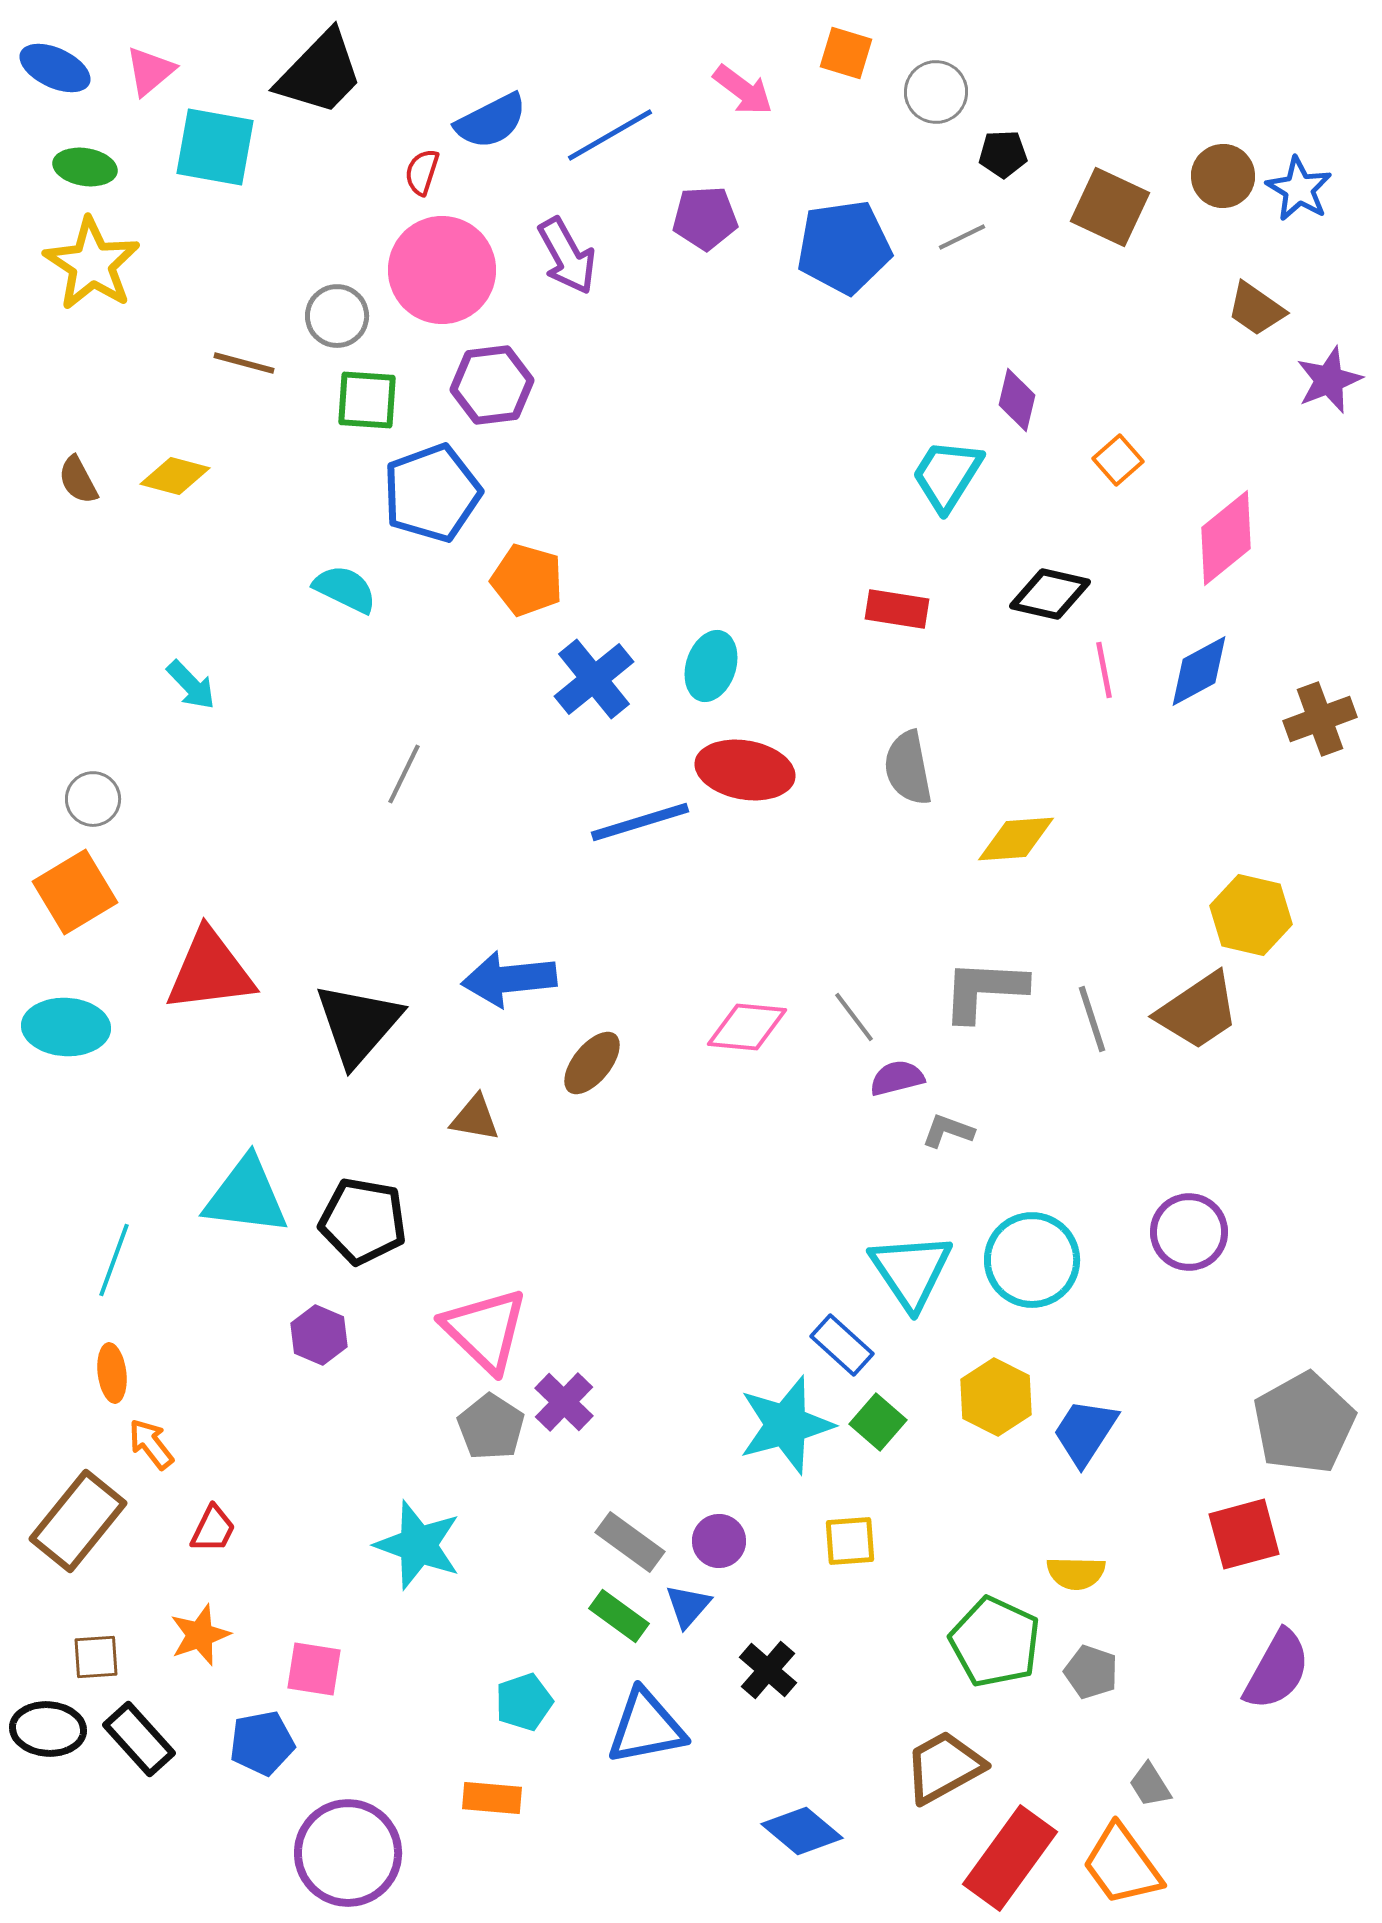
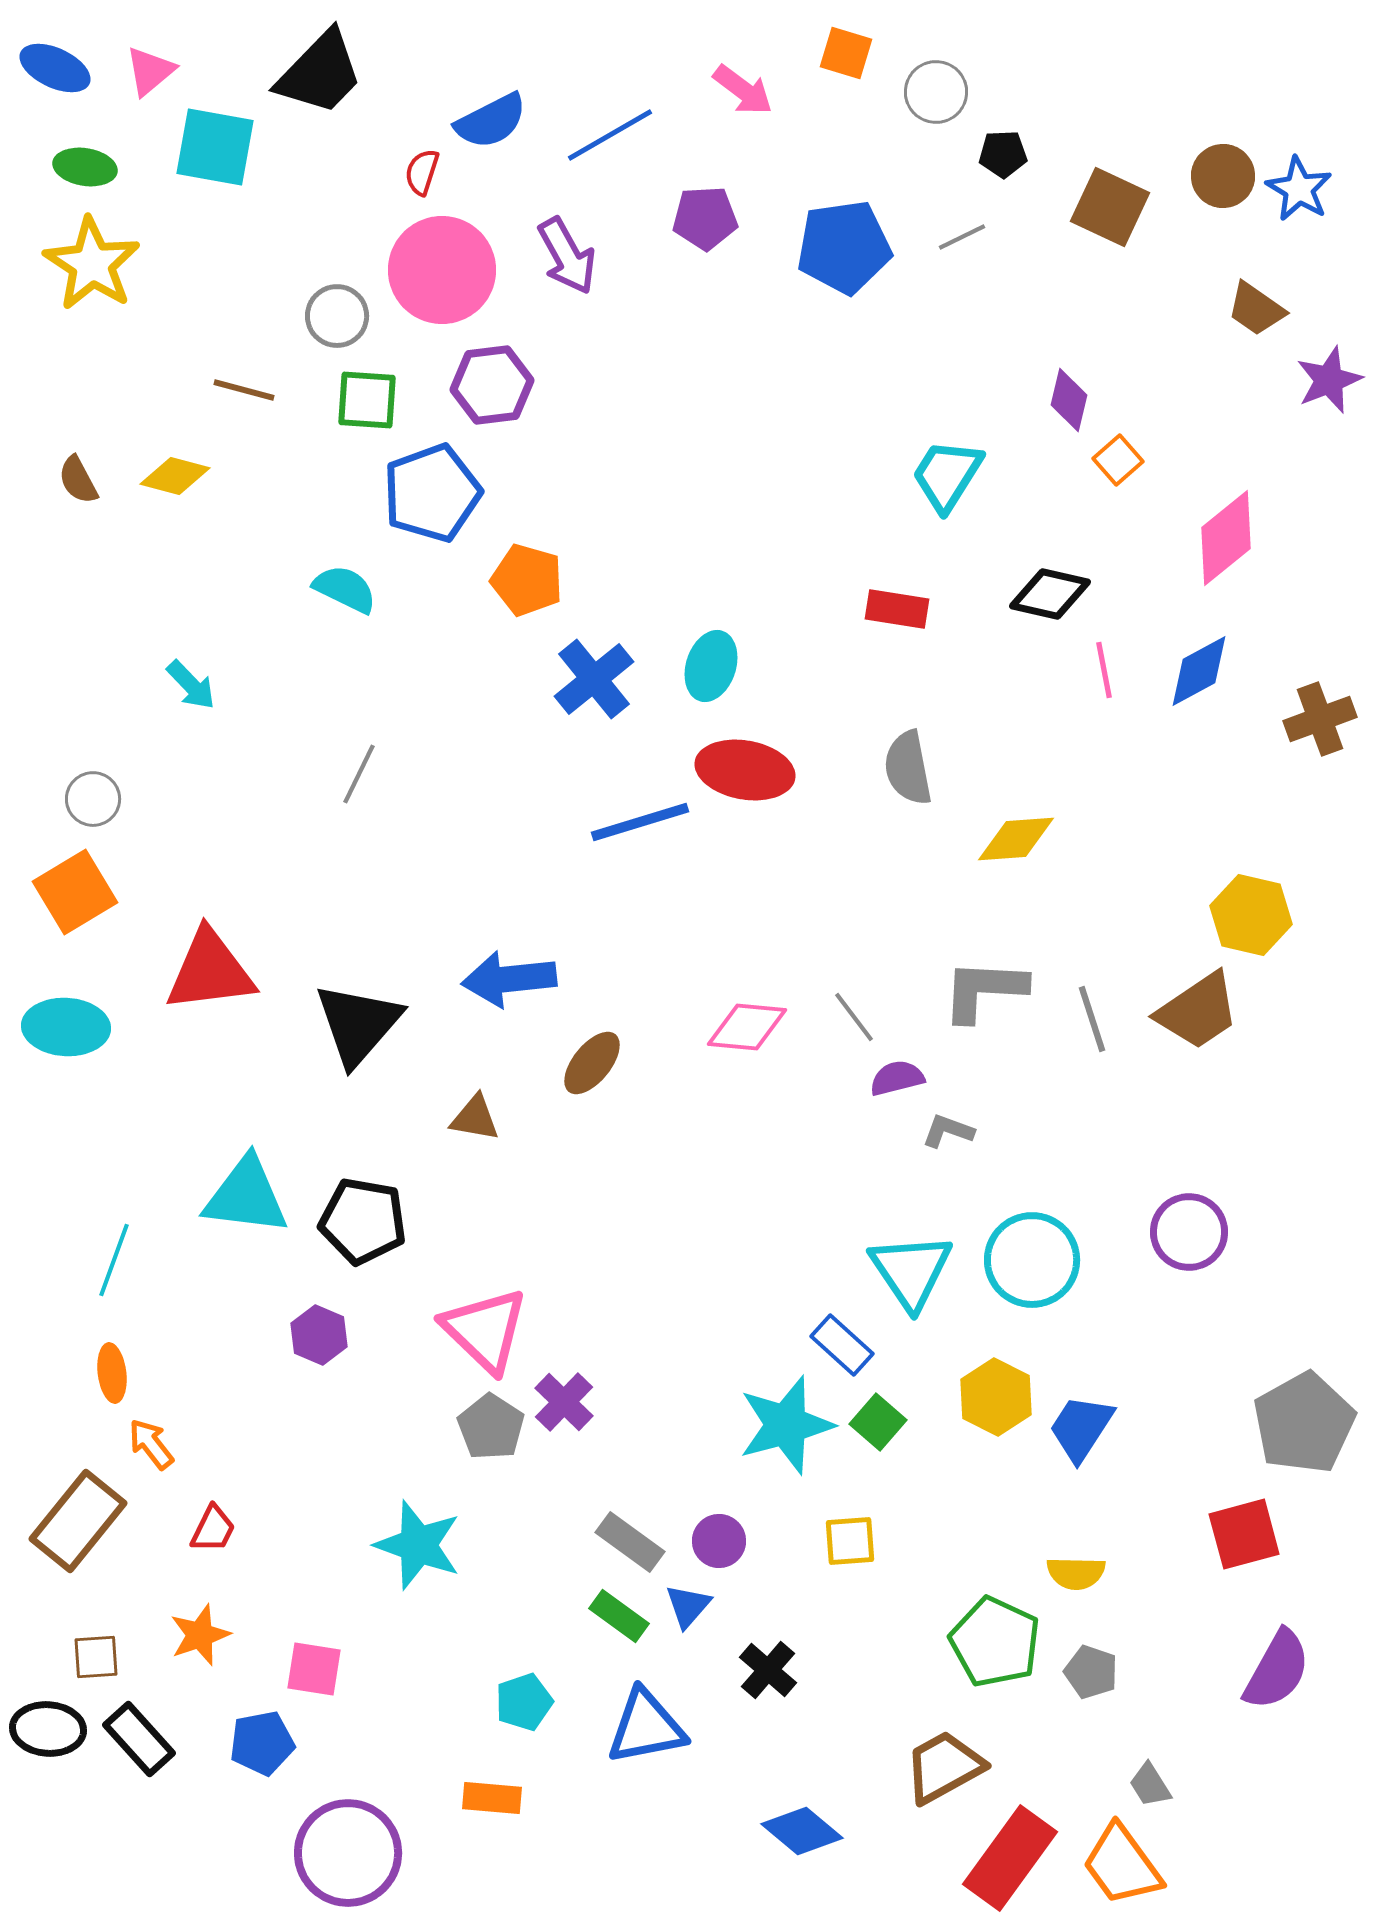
brown line at (244, 363): moved 27 px down
purple diamond at (1017, 400): moved 52 px right
gray line at (404, 774): moved 45 px left
blue trapezoid at (1085, 1432): moved 4 px left, 4 px up
